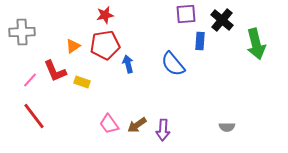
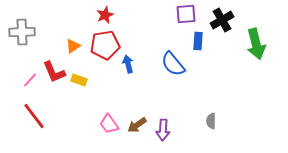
red star: rotated 12 degrees counterclockwise
black cross: rotated 20 degrees clockwise
blue rectangle: moved 2 px left
red L-shape: moved 1 px left, 1 px down
yellow rectangle: moved 3 px left, 2 px up
gray semicircle: moved 16 px left, 6 px up; rotated 91 degrees clockwise
